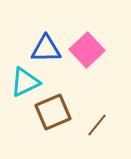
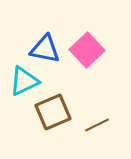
blue triangle: moved 1 px left; rotated 12 degrees clockwise
cyan triangle: moved 1 px left, 1 px up
brown line: rotated 25 degrees clockwise
